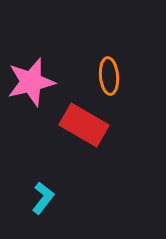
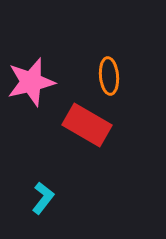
red rectangle: moved 3 px right
